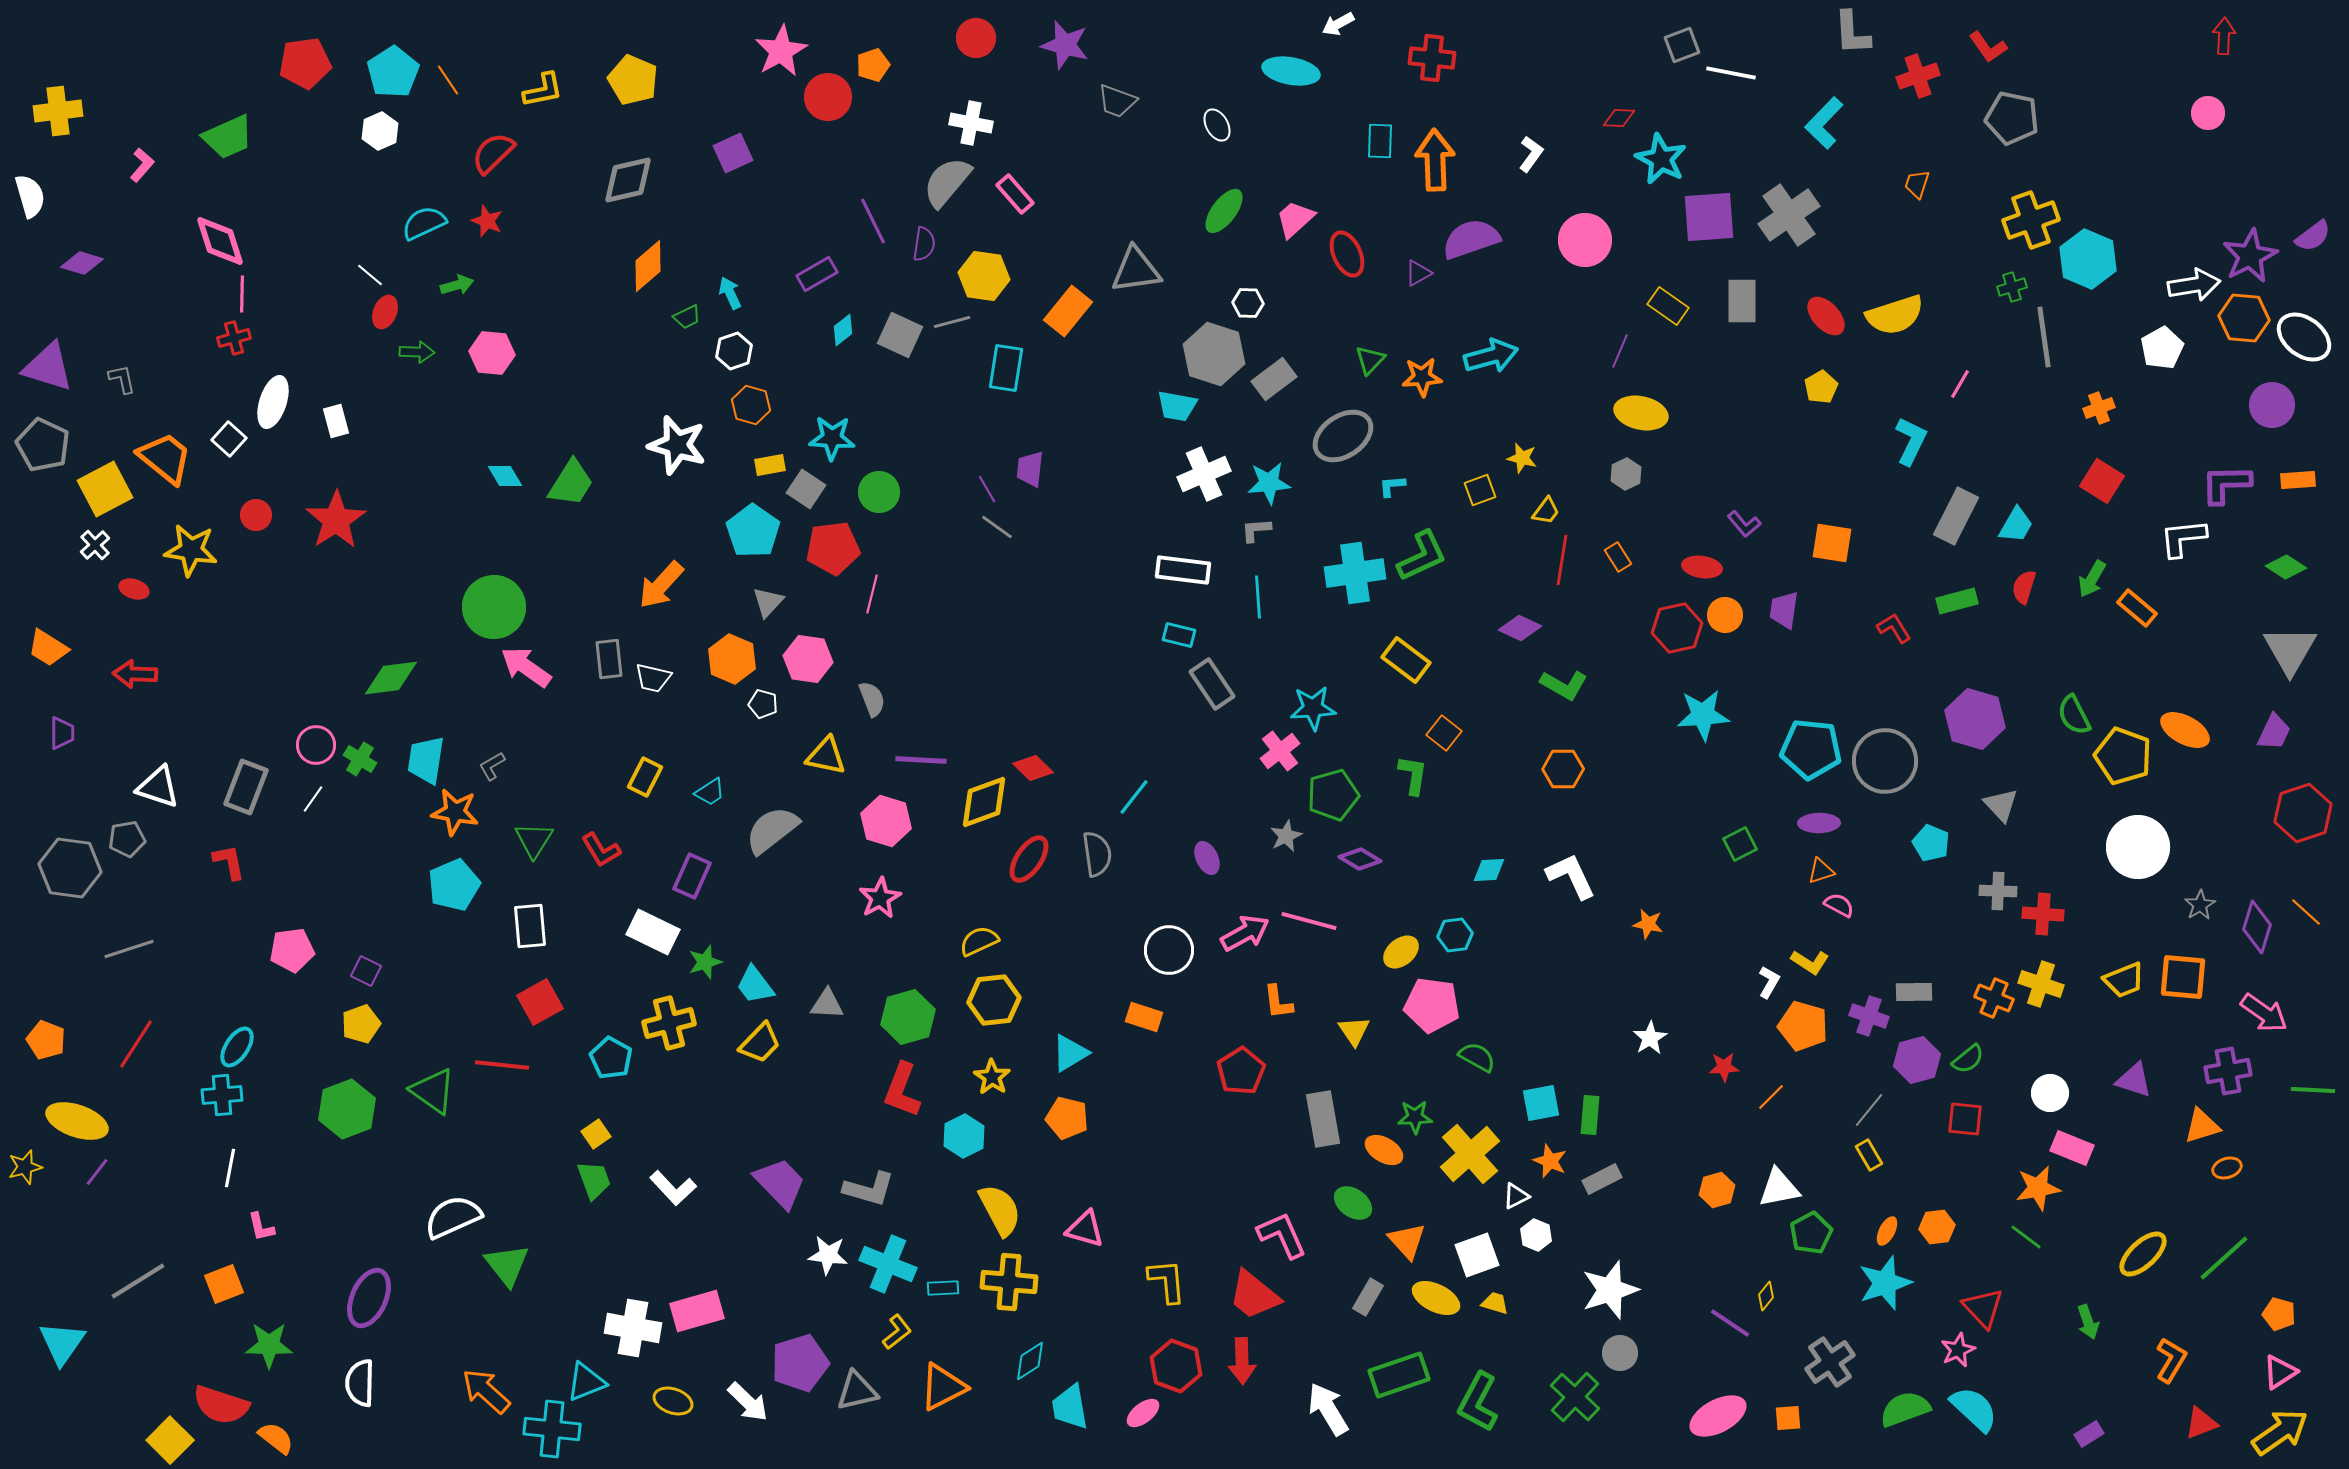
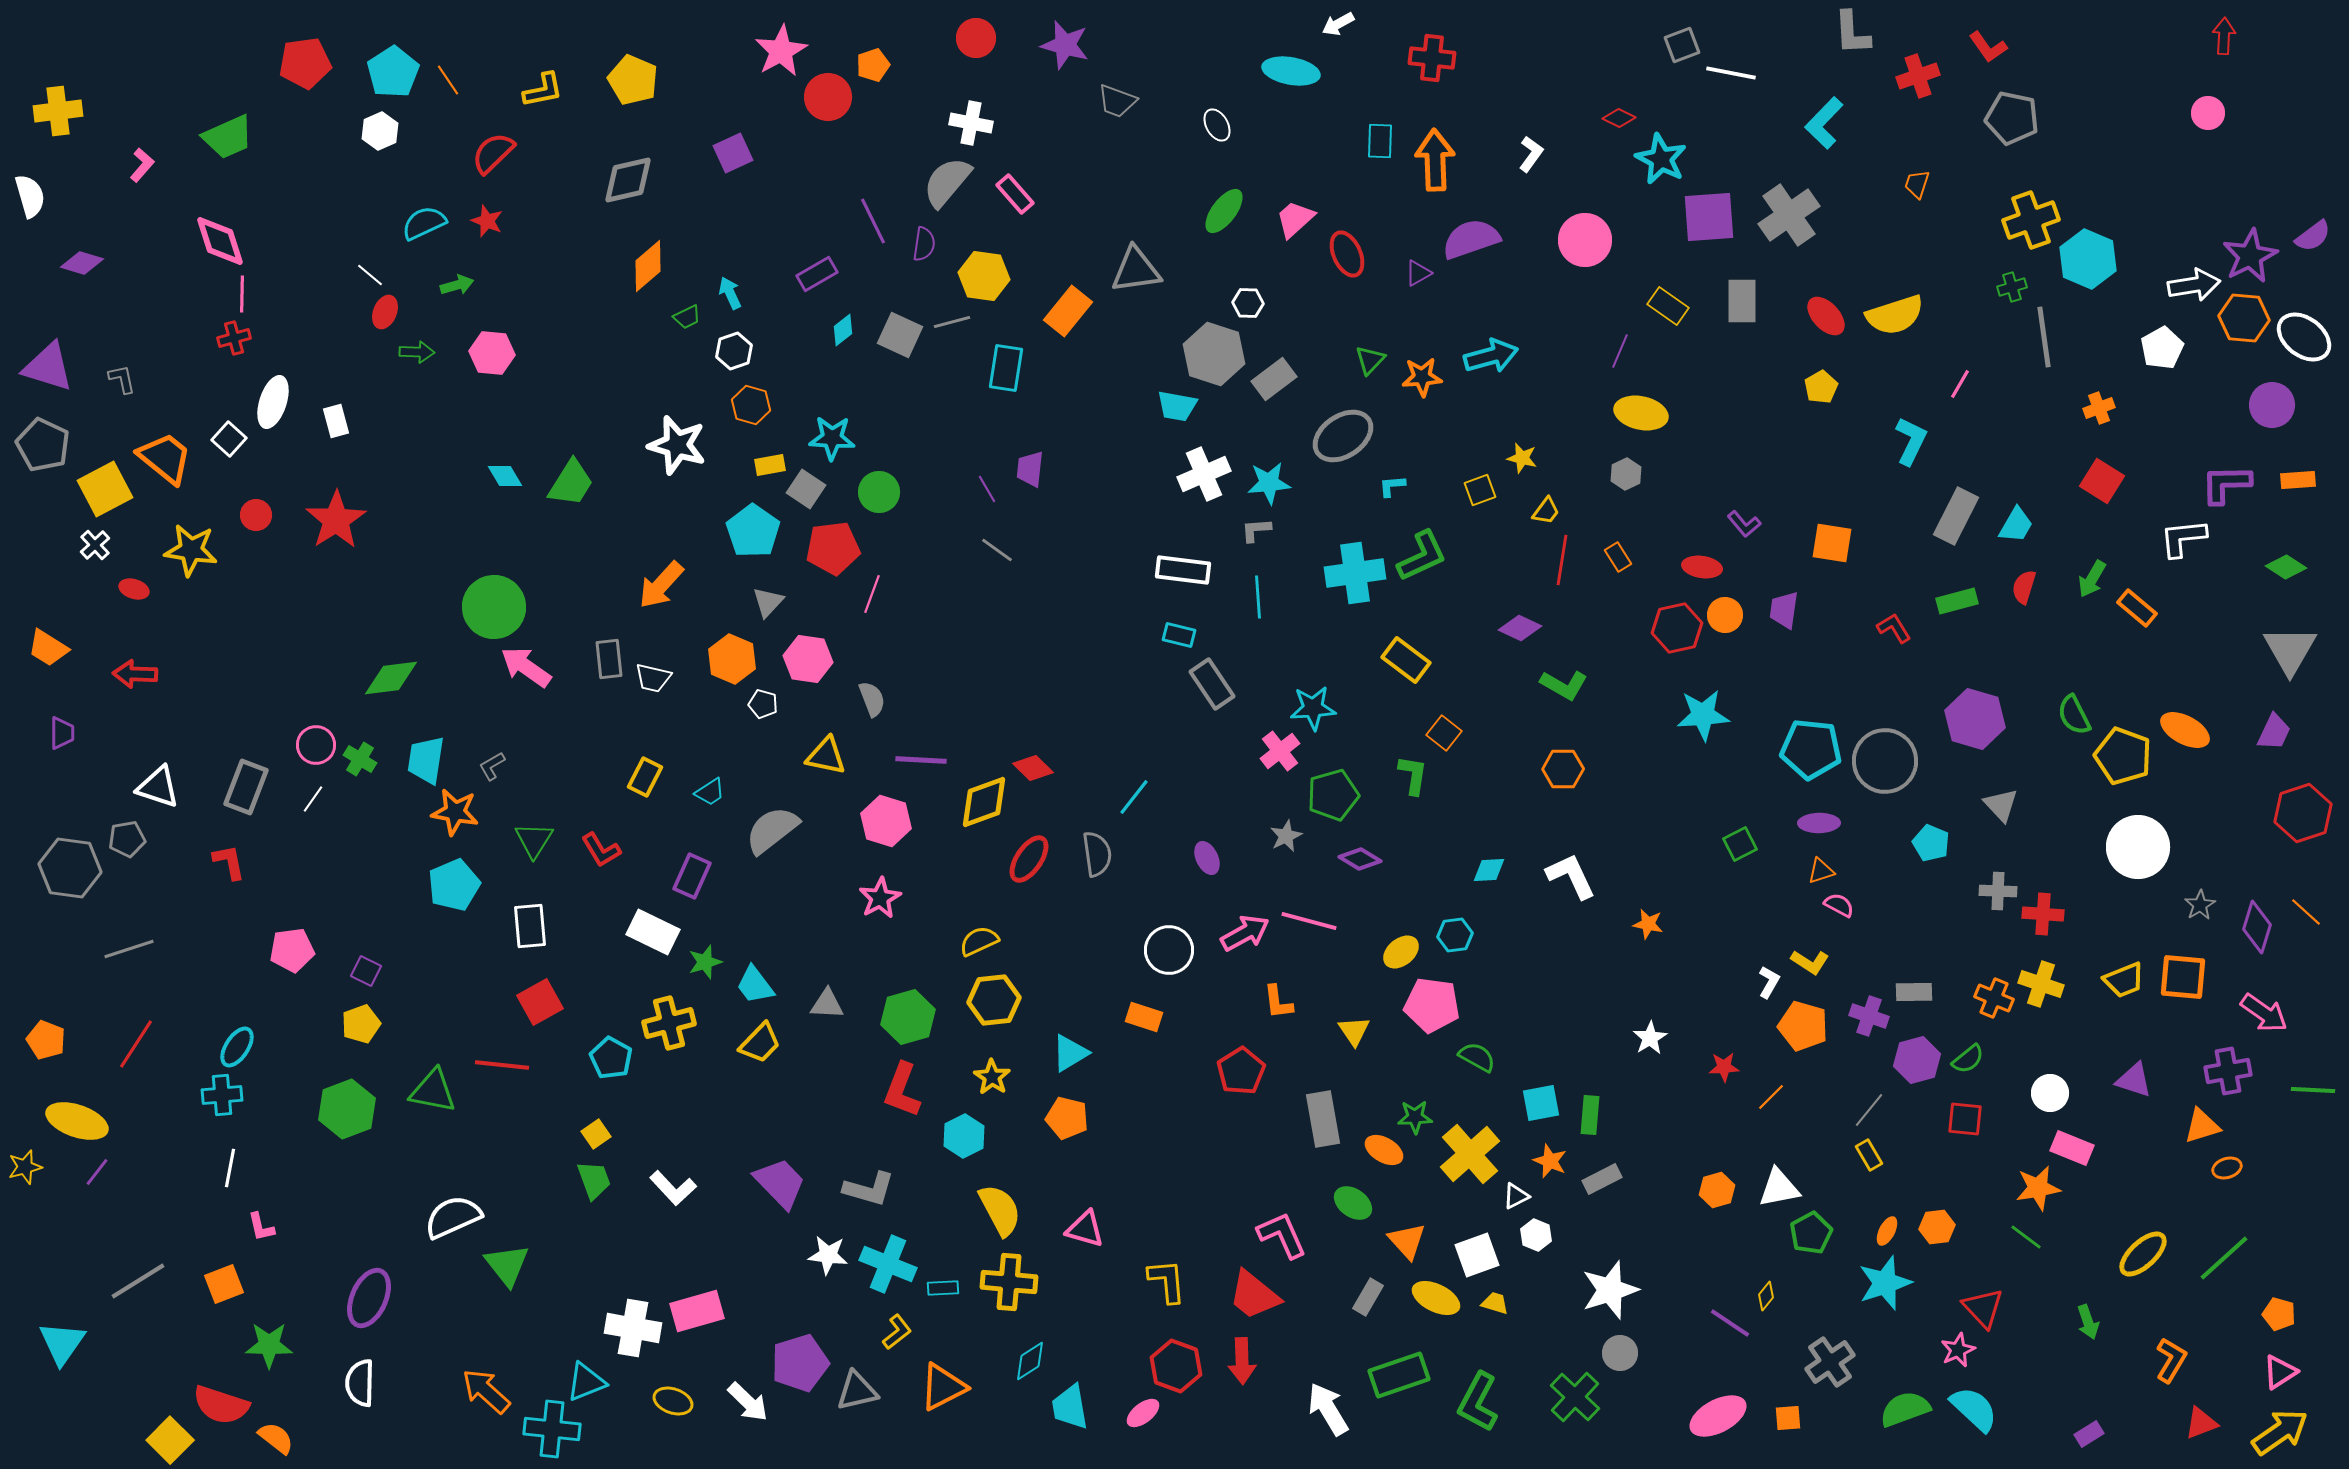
red diamond at (1619, 118): rotated 24 degrees clockwise
gray line at (997, 527): moved 23 px down
pink line at (872, 594): rotated 6 degrees clockwise
green triangle at (433, 1091): rotated 24 degrees counterclockwise
